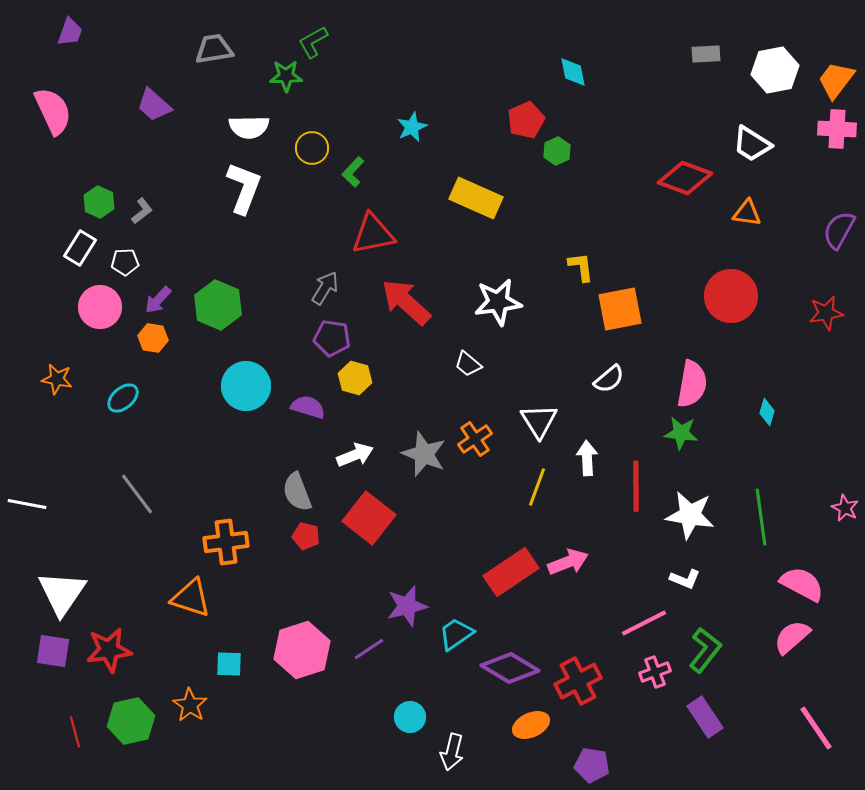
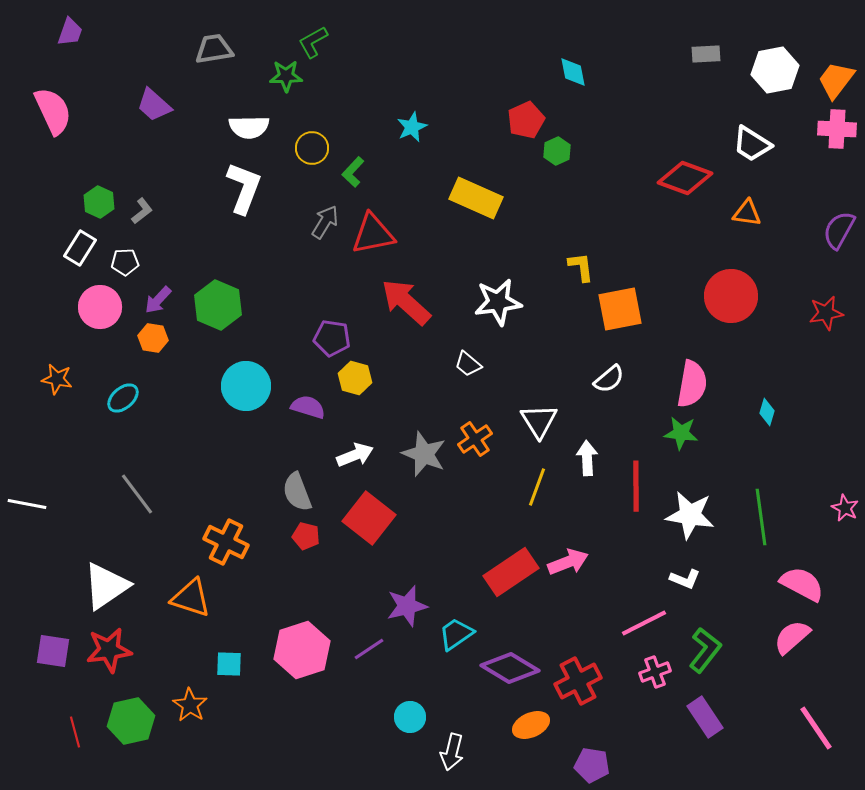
gray arrow at (325, 288): moved 66 px up
orange cross at (226, 542): rotated 33 degrees clockwise
white triangle at (62, 593): moved 44 px right, 7 px up; rotated 22 degrees clockwise
